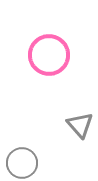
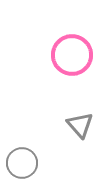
pink circle: moved 23 px right
